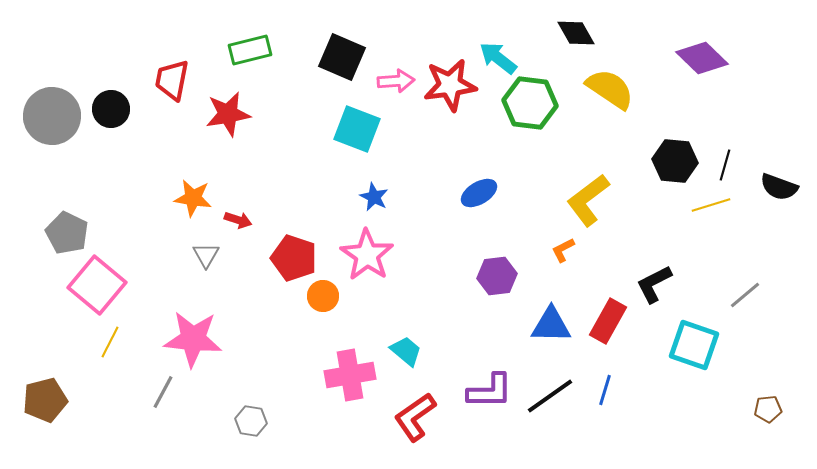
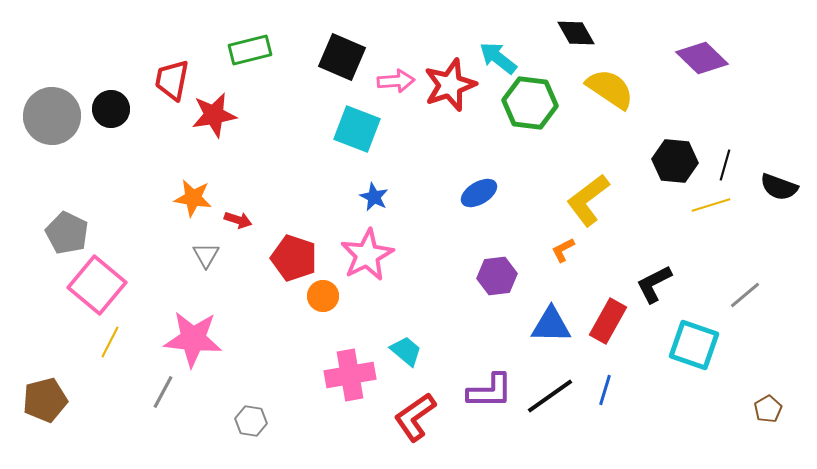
red star at (450, 85): rotated 12 degrees counterclockwise
red star at (228, 114): moved 14 px left, 1 px down
pink star at (367, 255): rotated 10 degrees clockwise
brown pentagon at (768, 409): rotated 24 degrees counterclockwise
